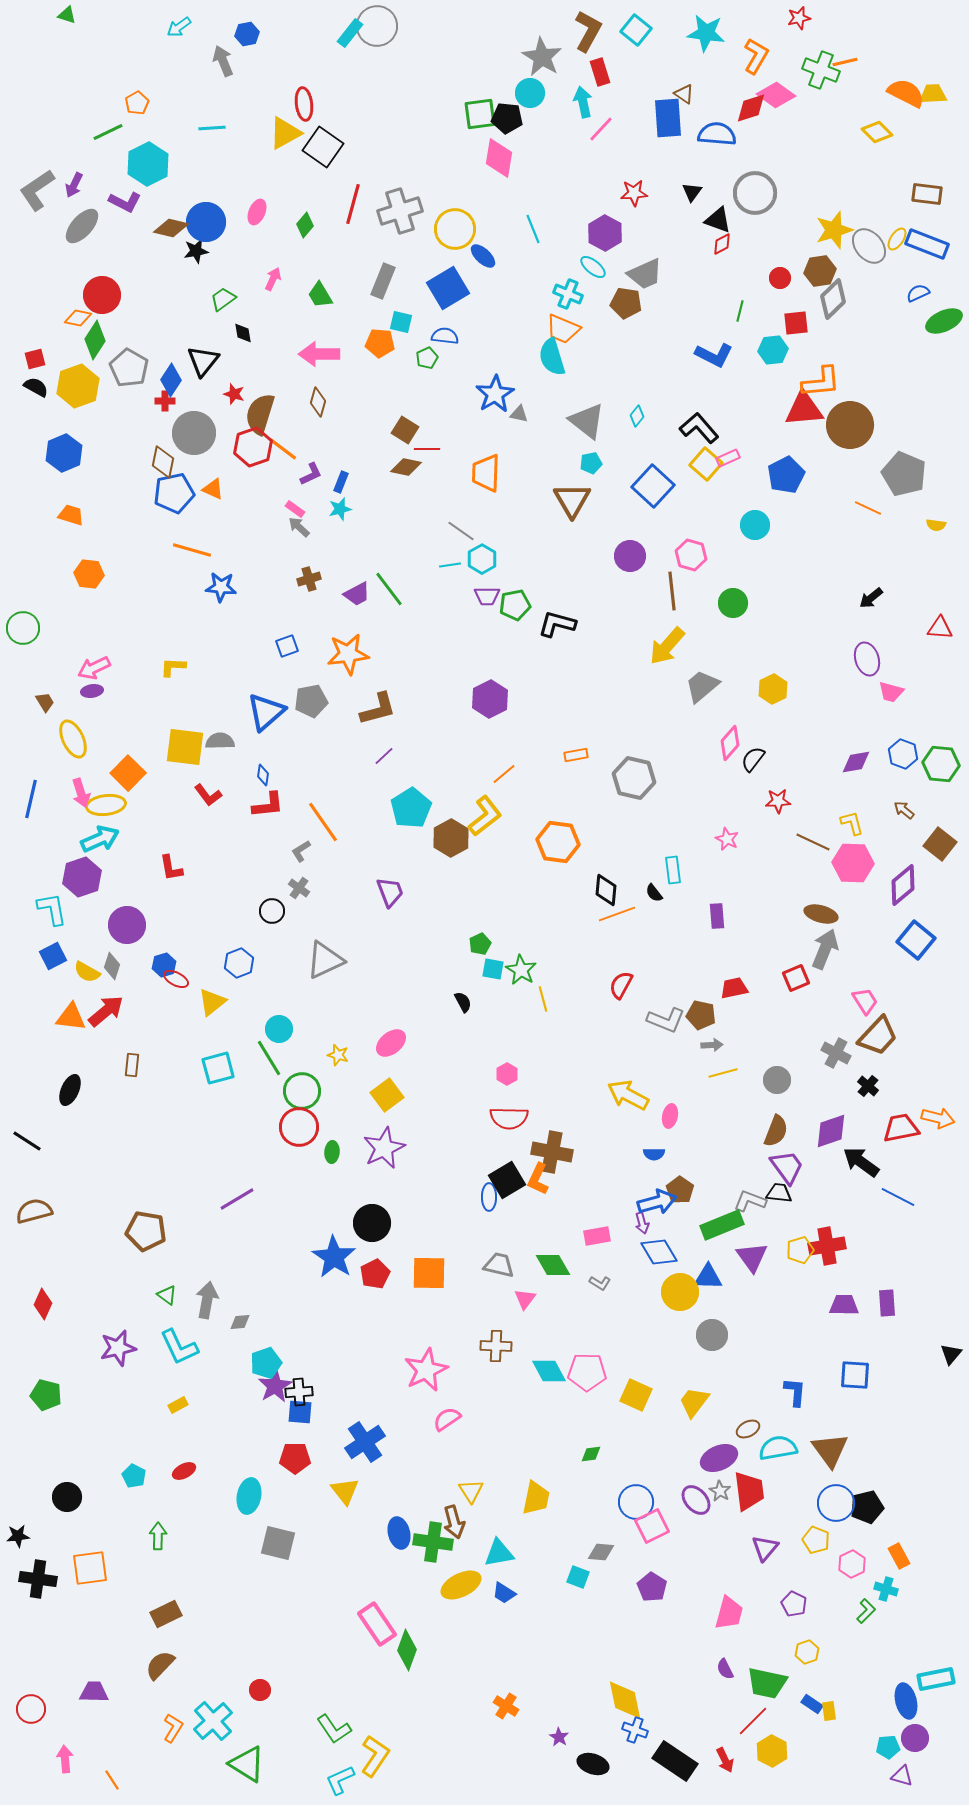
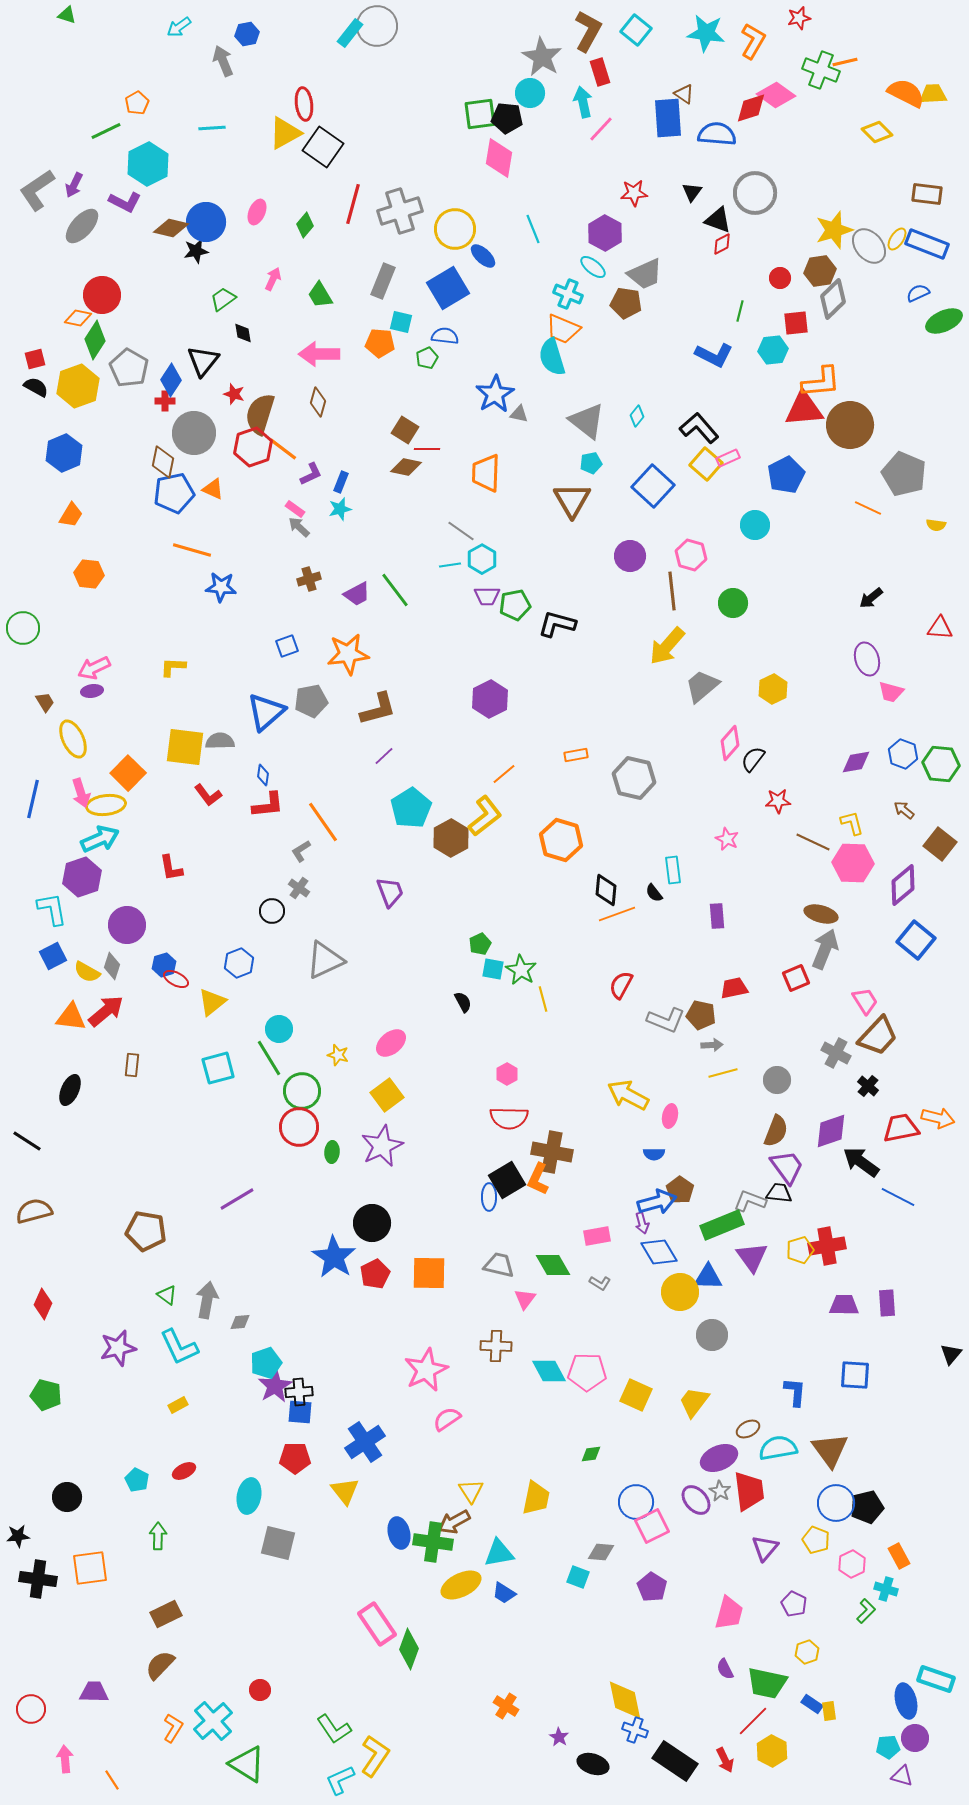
orange L-shape at (756, 56): moved 3 px left, 15 px up
green line at (108, 132): moved 2 px left, 1 px up
orange trapezoid at (71, 515): rotated 104 degrees clockwise
green line at (389, 589): moved 6 px right, 1 px down
blue line at (31, 799): moved 2 px right
orange hexagon at (558, 842): moved 3 px right, 2 px up; rotated 9 degrees clockwise
purple star at (384, 1148): moved 2 px left, 2 px up
cyan pentagon at (134, 1476): moved 3 px right, 4 px down
brown arrow at (454, 1522): rotated 76 degrees clockwise
green diamond at (407, 1650): moved 2 px right, 1 px up
cyan rectangle at (936, 1679): rotated 30 degrees clockwise
